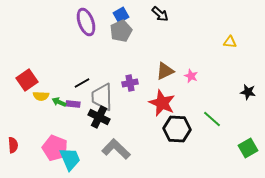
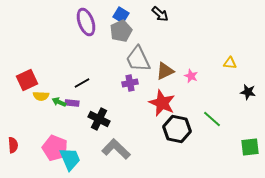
blue square: rotated 28 degrees counterclockwise
yellow triangle: moved 21 px down
red square: rotated 10 degrees clockwise
gray trapezoid: moved 36 px right, 38 px up; rotated 24 degrees counterclockwise
purple rectangle: moved 1 px left, 1 px up
black cross: moved 2 px down
black hexagon: rotated 8 degrees clockwise
green square: moved 2 px right, 1 px up; rotated 24 degrees clockwise
